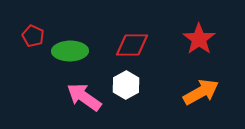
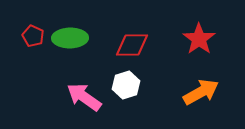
green ellipse: moved 13 px up
white hexagon: rotated 12 degrees clockwise
